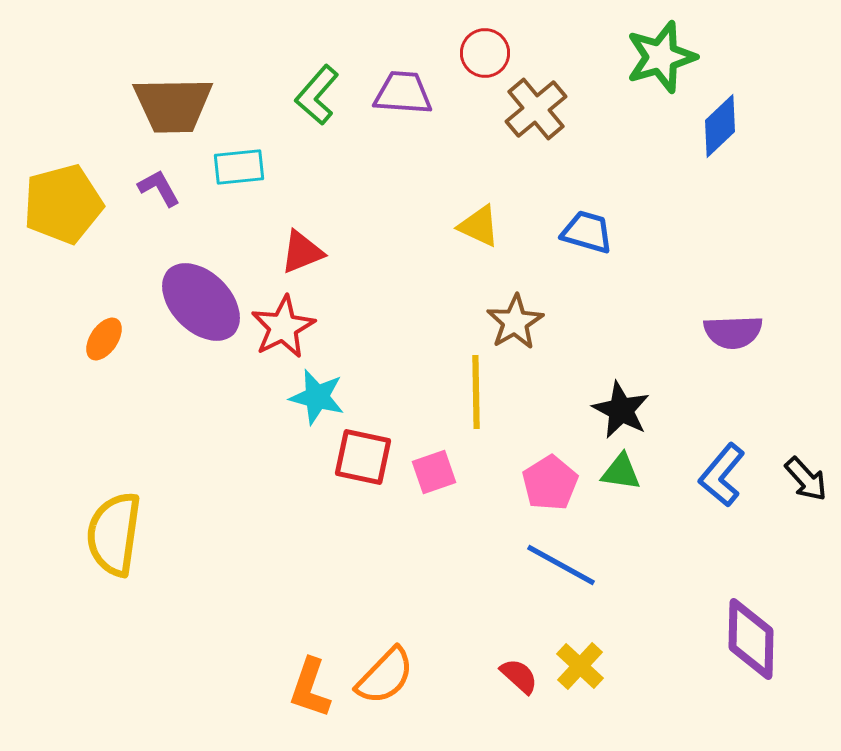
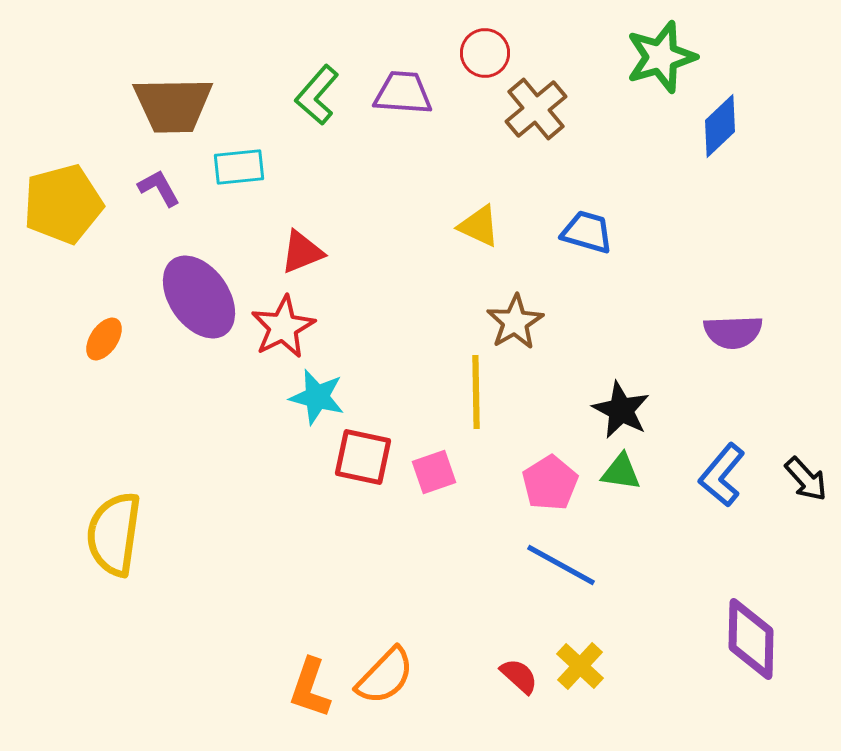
purple ellipse: moved 2 px left, 5 px up; rotated 10 degrees clockwise
